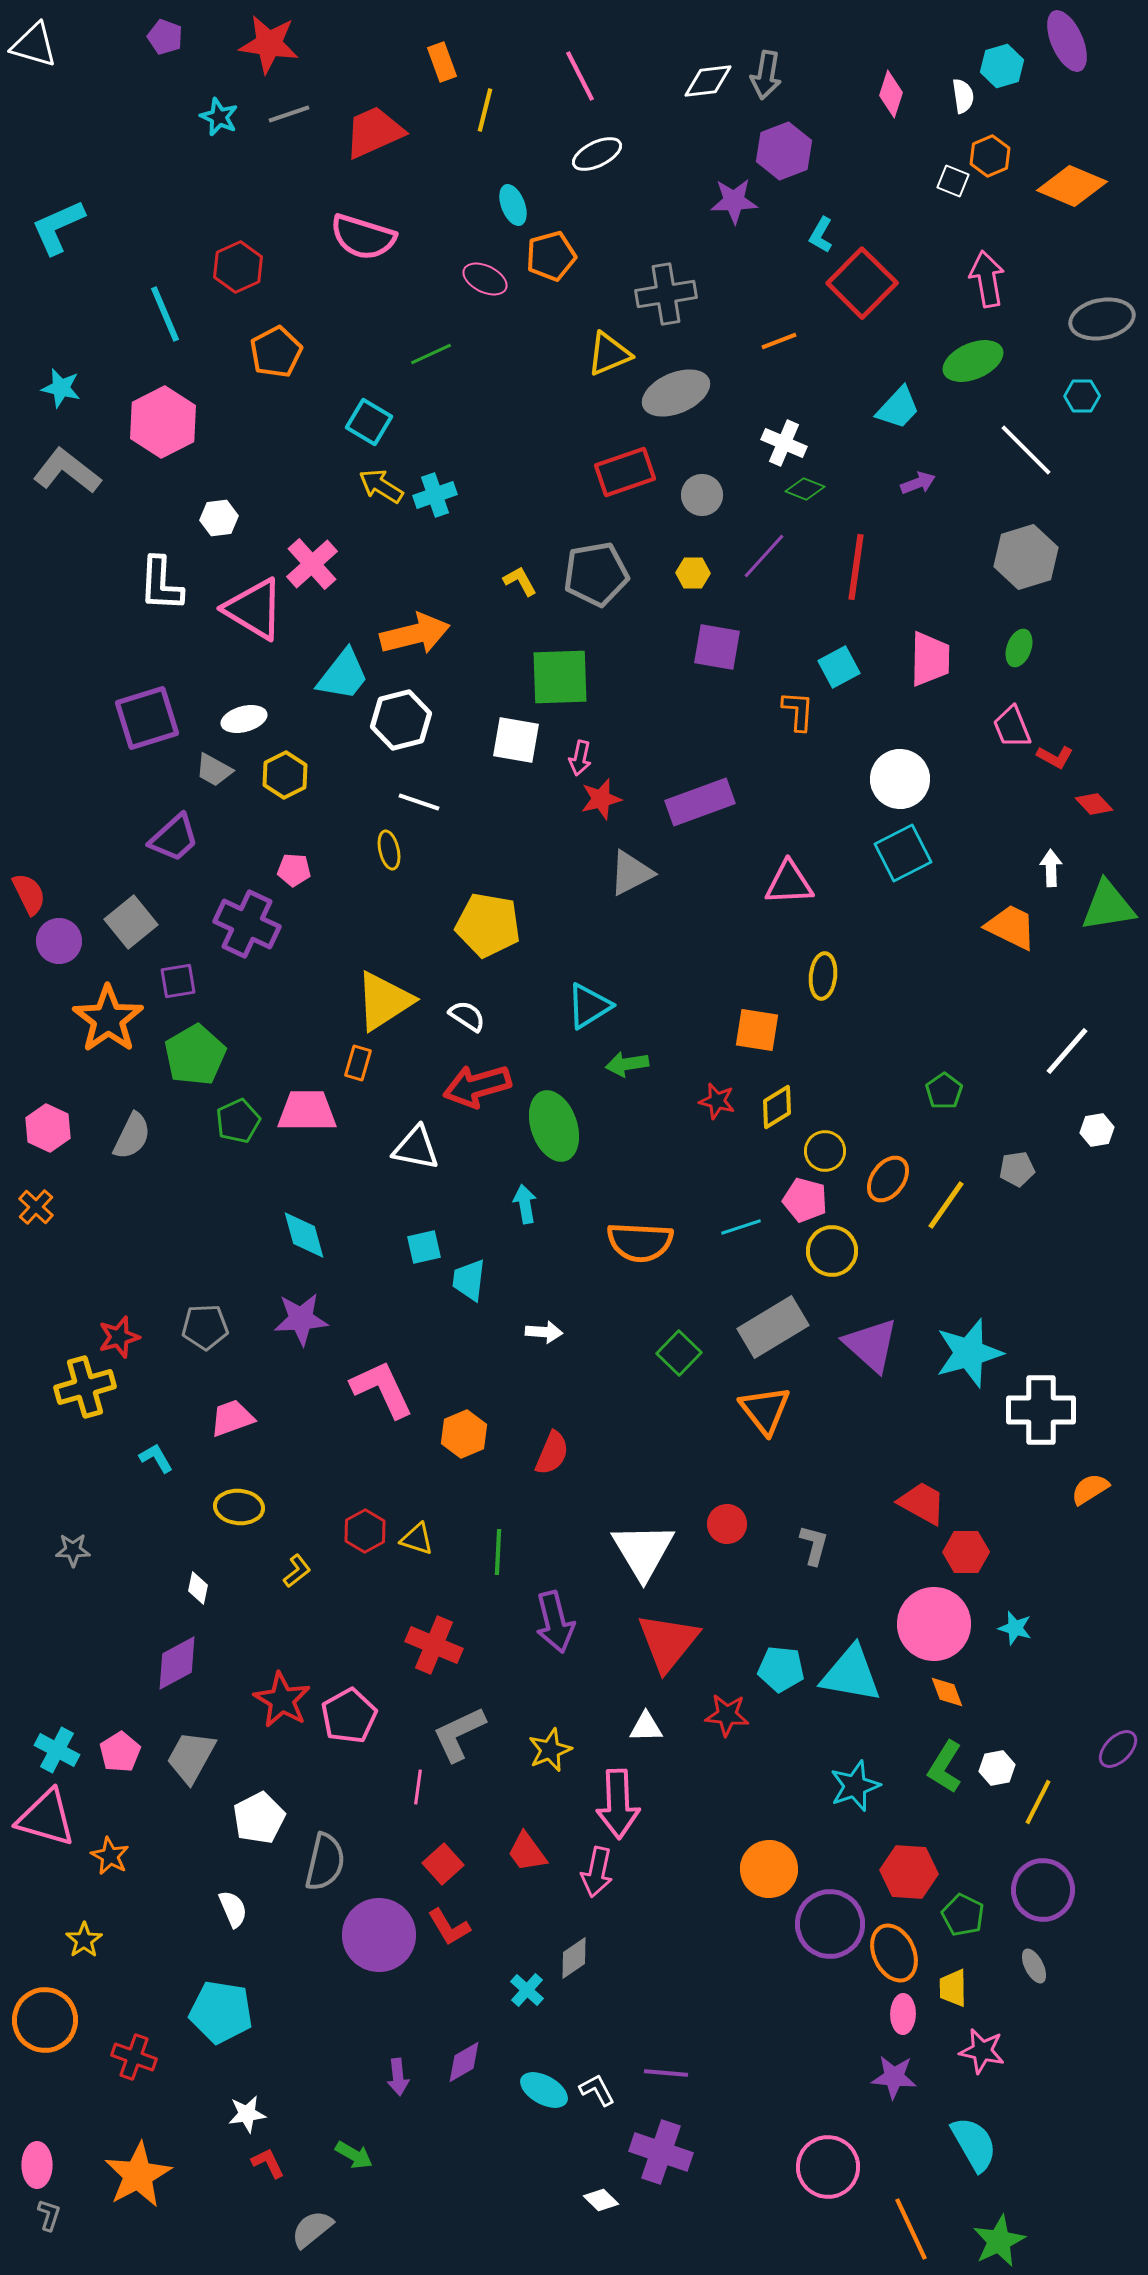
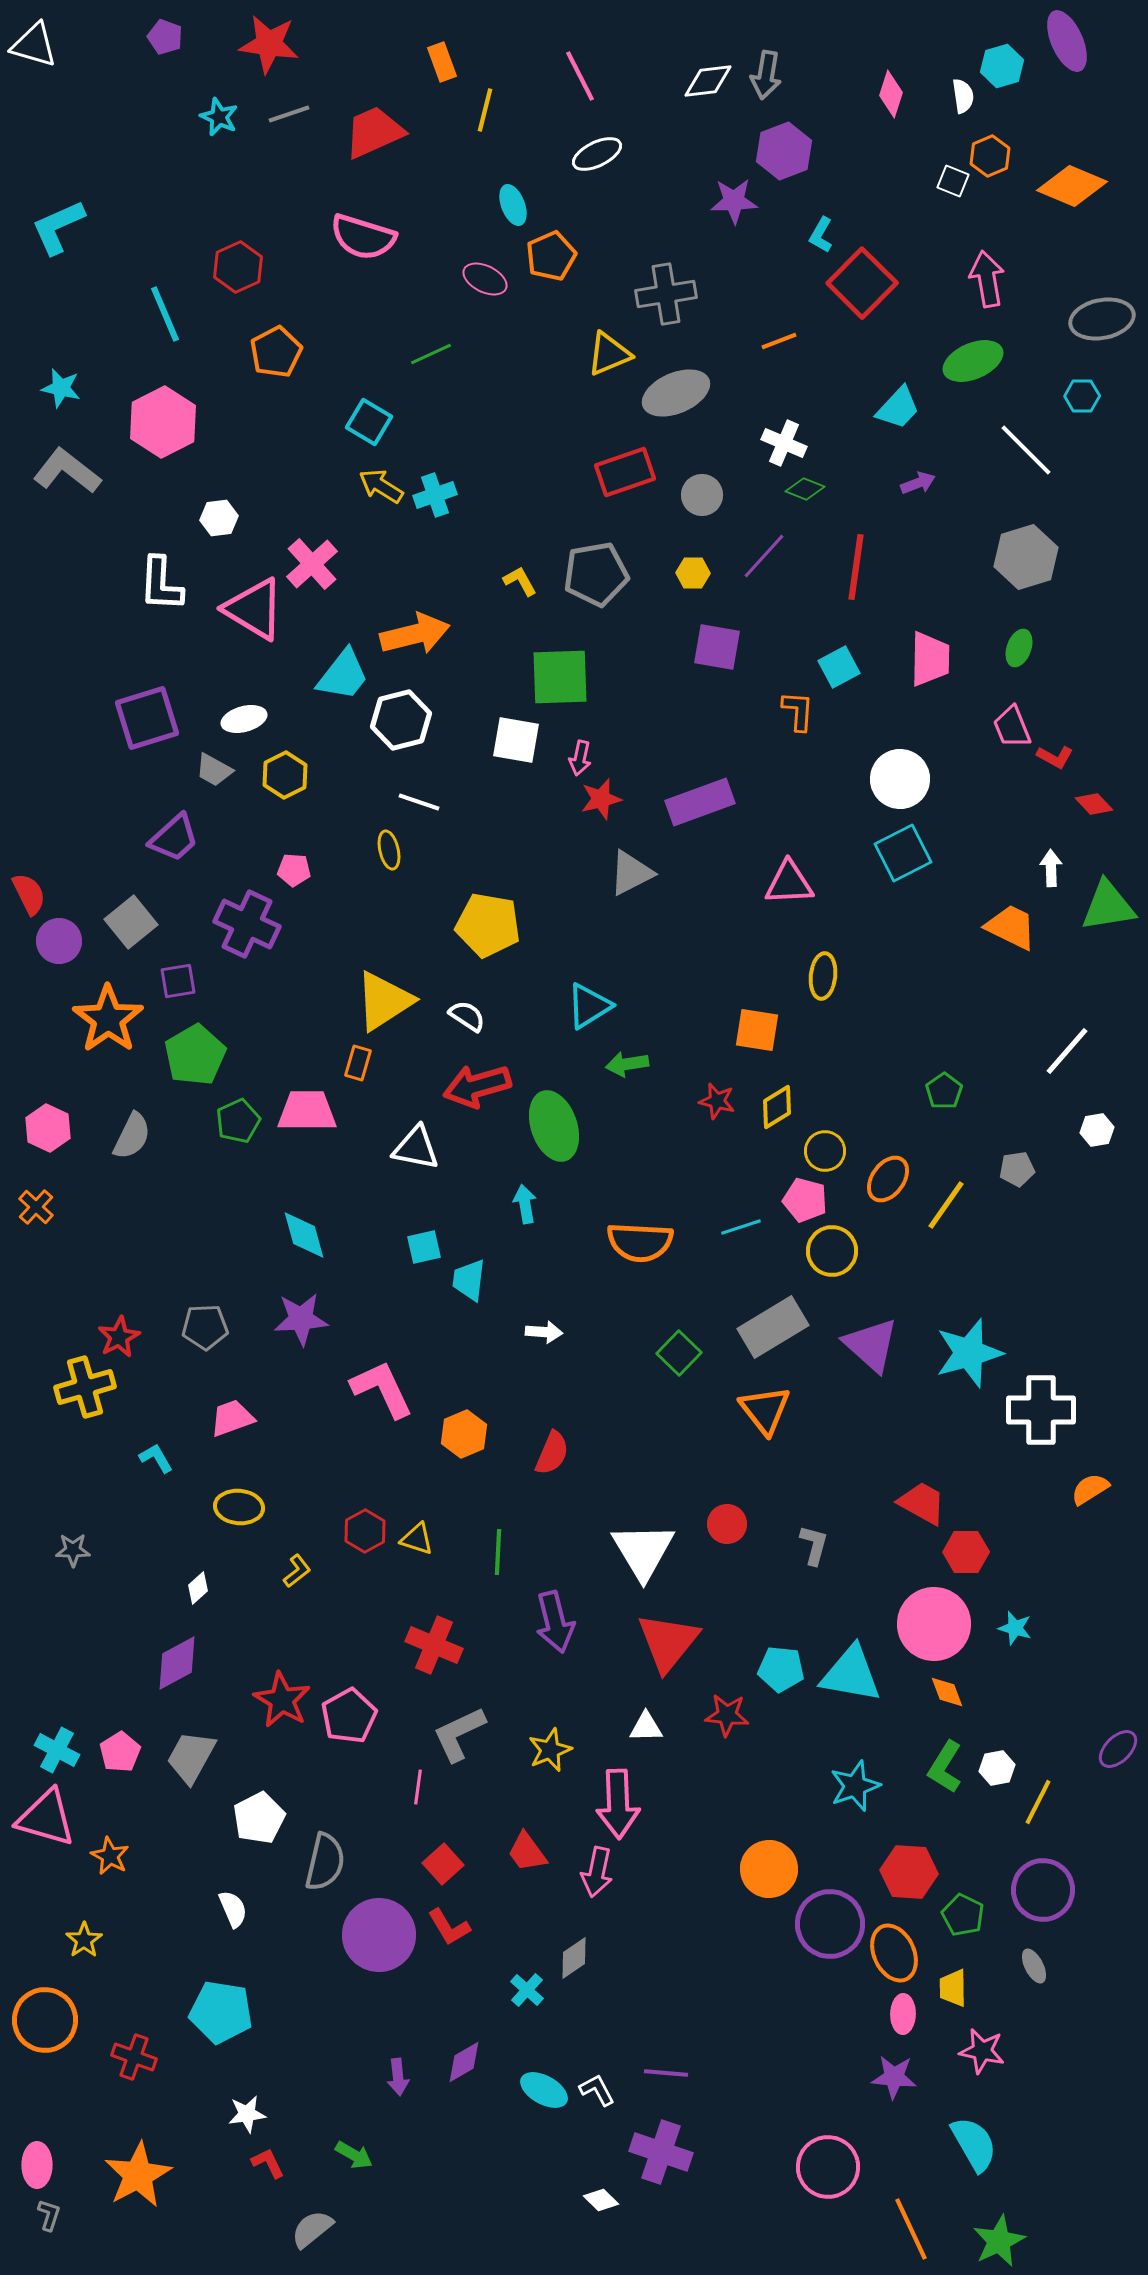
orange pentagon at (551, 256): rotated 9 degrees counterclockwise
red star at (119, 1337): rotated 12 degrees counterclockwise
white diamond at (198, 1588): rotated 36 degrees clockwise
